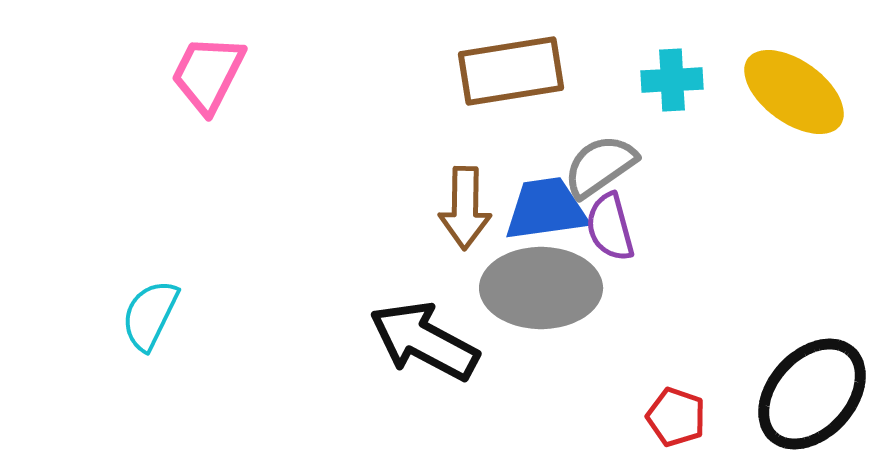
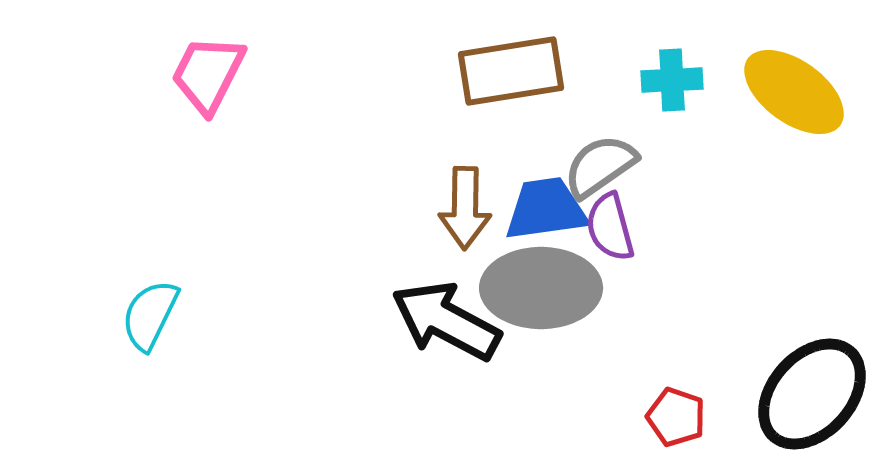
black arrow: moved 22 px right, 20 px up
